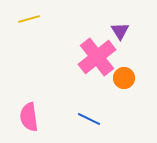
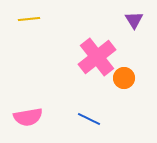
yellow line: rotated 10 degrees clockwise
purple triangle: moved 14 px right, 11 px up
pink semicircle: moved 1 px left; rotated 92 degrees counterclockwise
